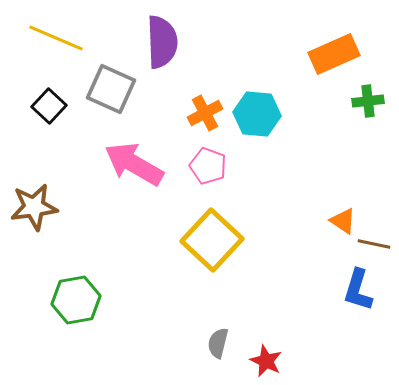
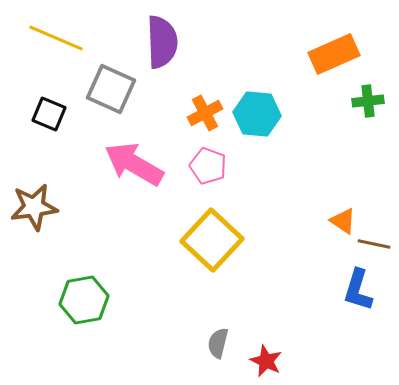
black square: moved 8 px down; rotated 20 degrees counterclockwise
green hexagon: moved 8 px right
